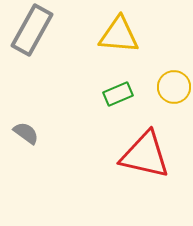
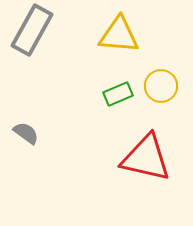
yellow circle: moved 13 px left, 1 px up
red triangle: moved 1 px right, 3 px down
